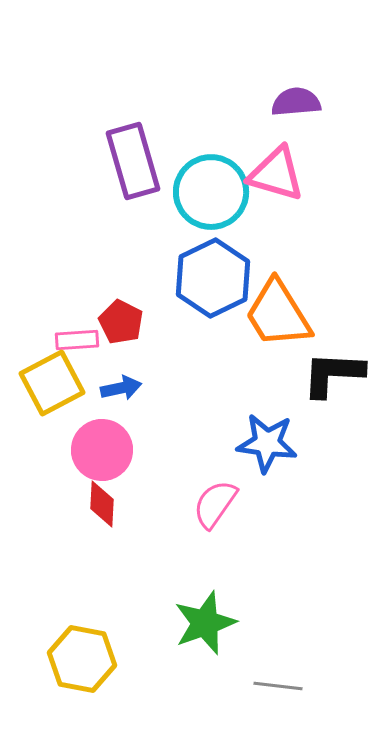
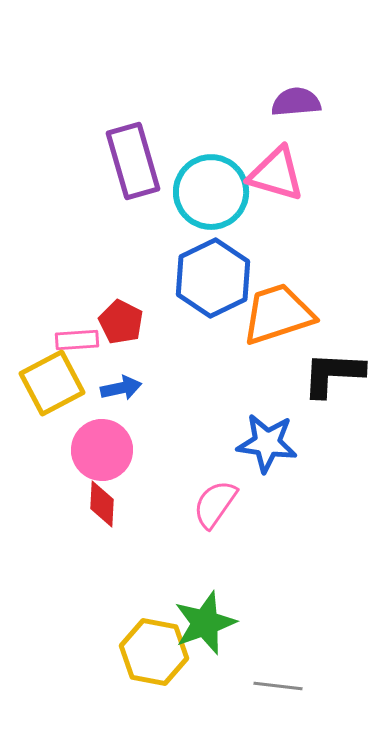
orange trapezoid: rotated 104 degrees clockwise
yellow hexagon: moved 72 px right, 7 px up
